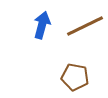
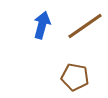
brown line: rotated 9 degrees counterclockwise
